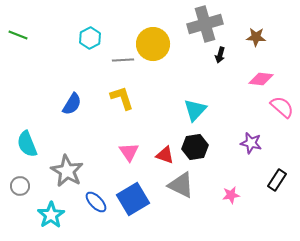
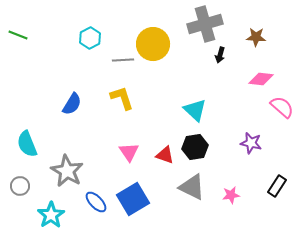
cyan triangle: rotated 30 degrees counterclockwise
black rectangle: moved 6 px down
gray triangle: moved 11 px right, 2 px down
